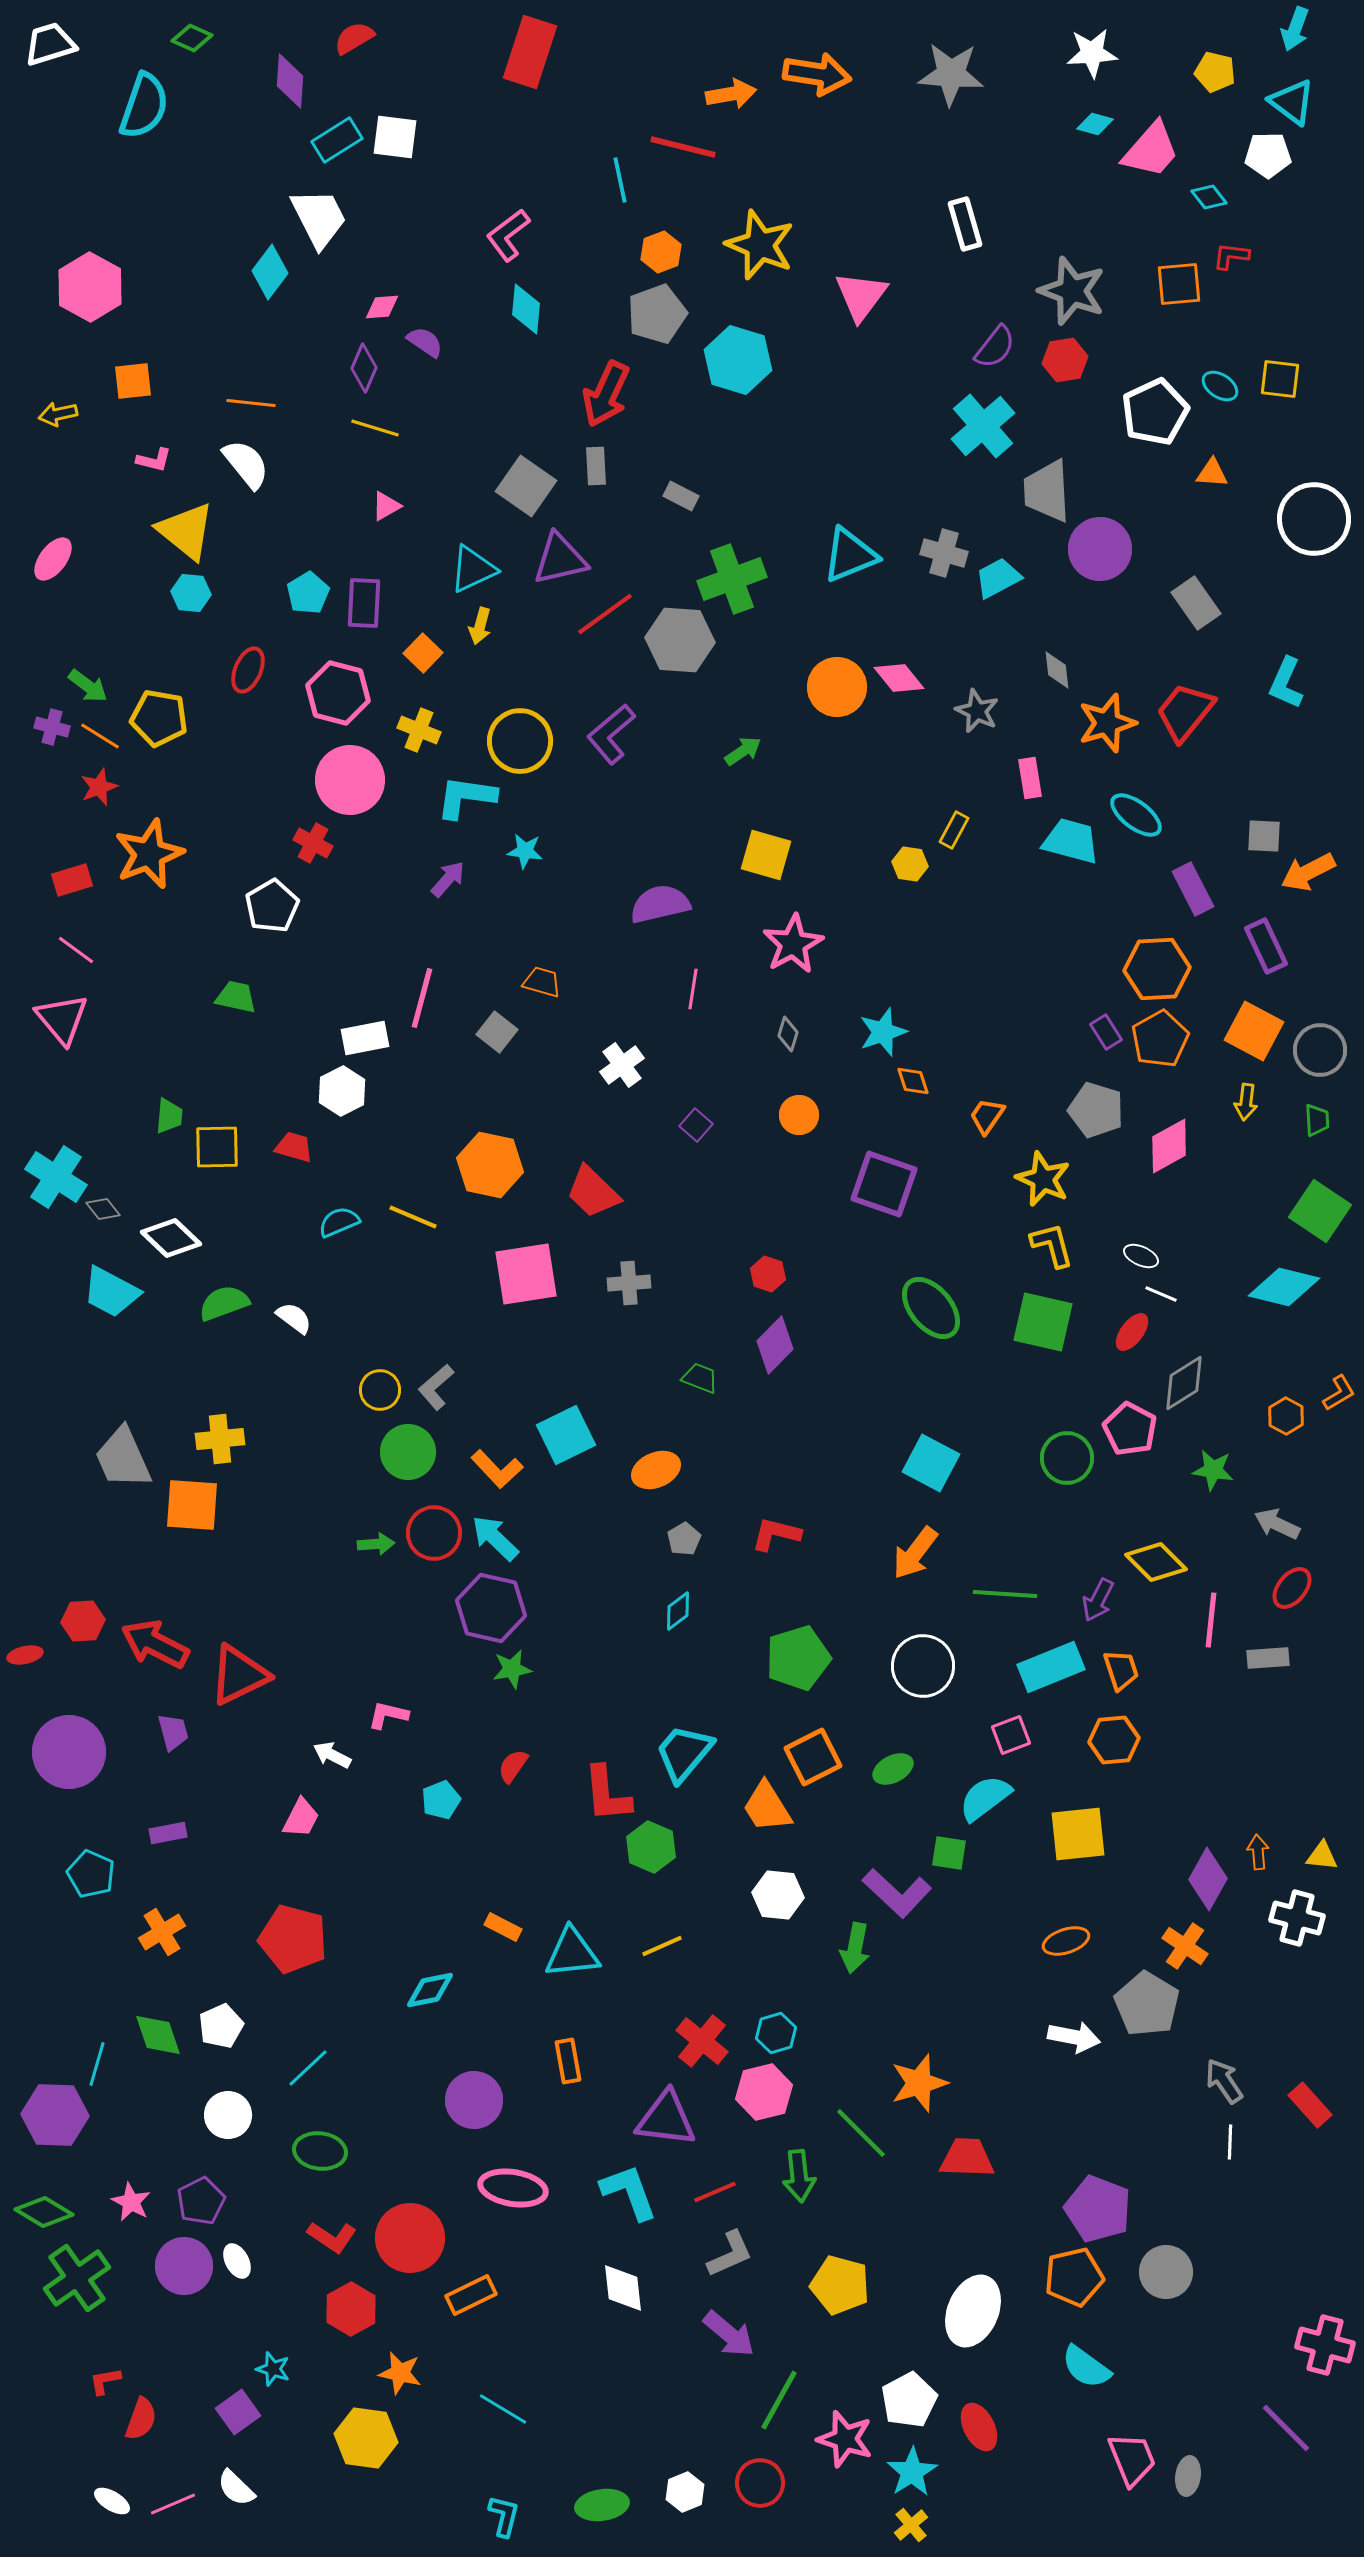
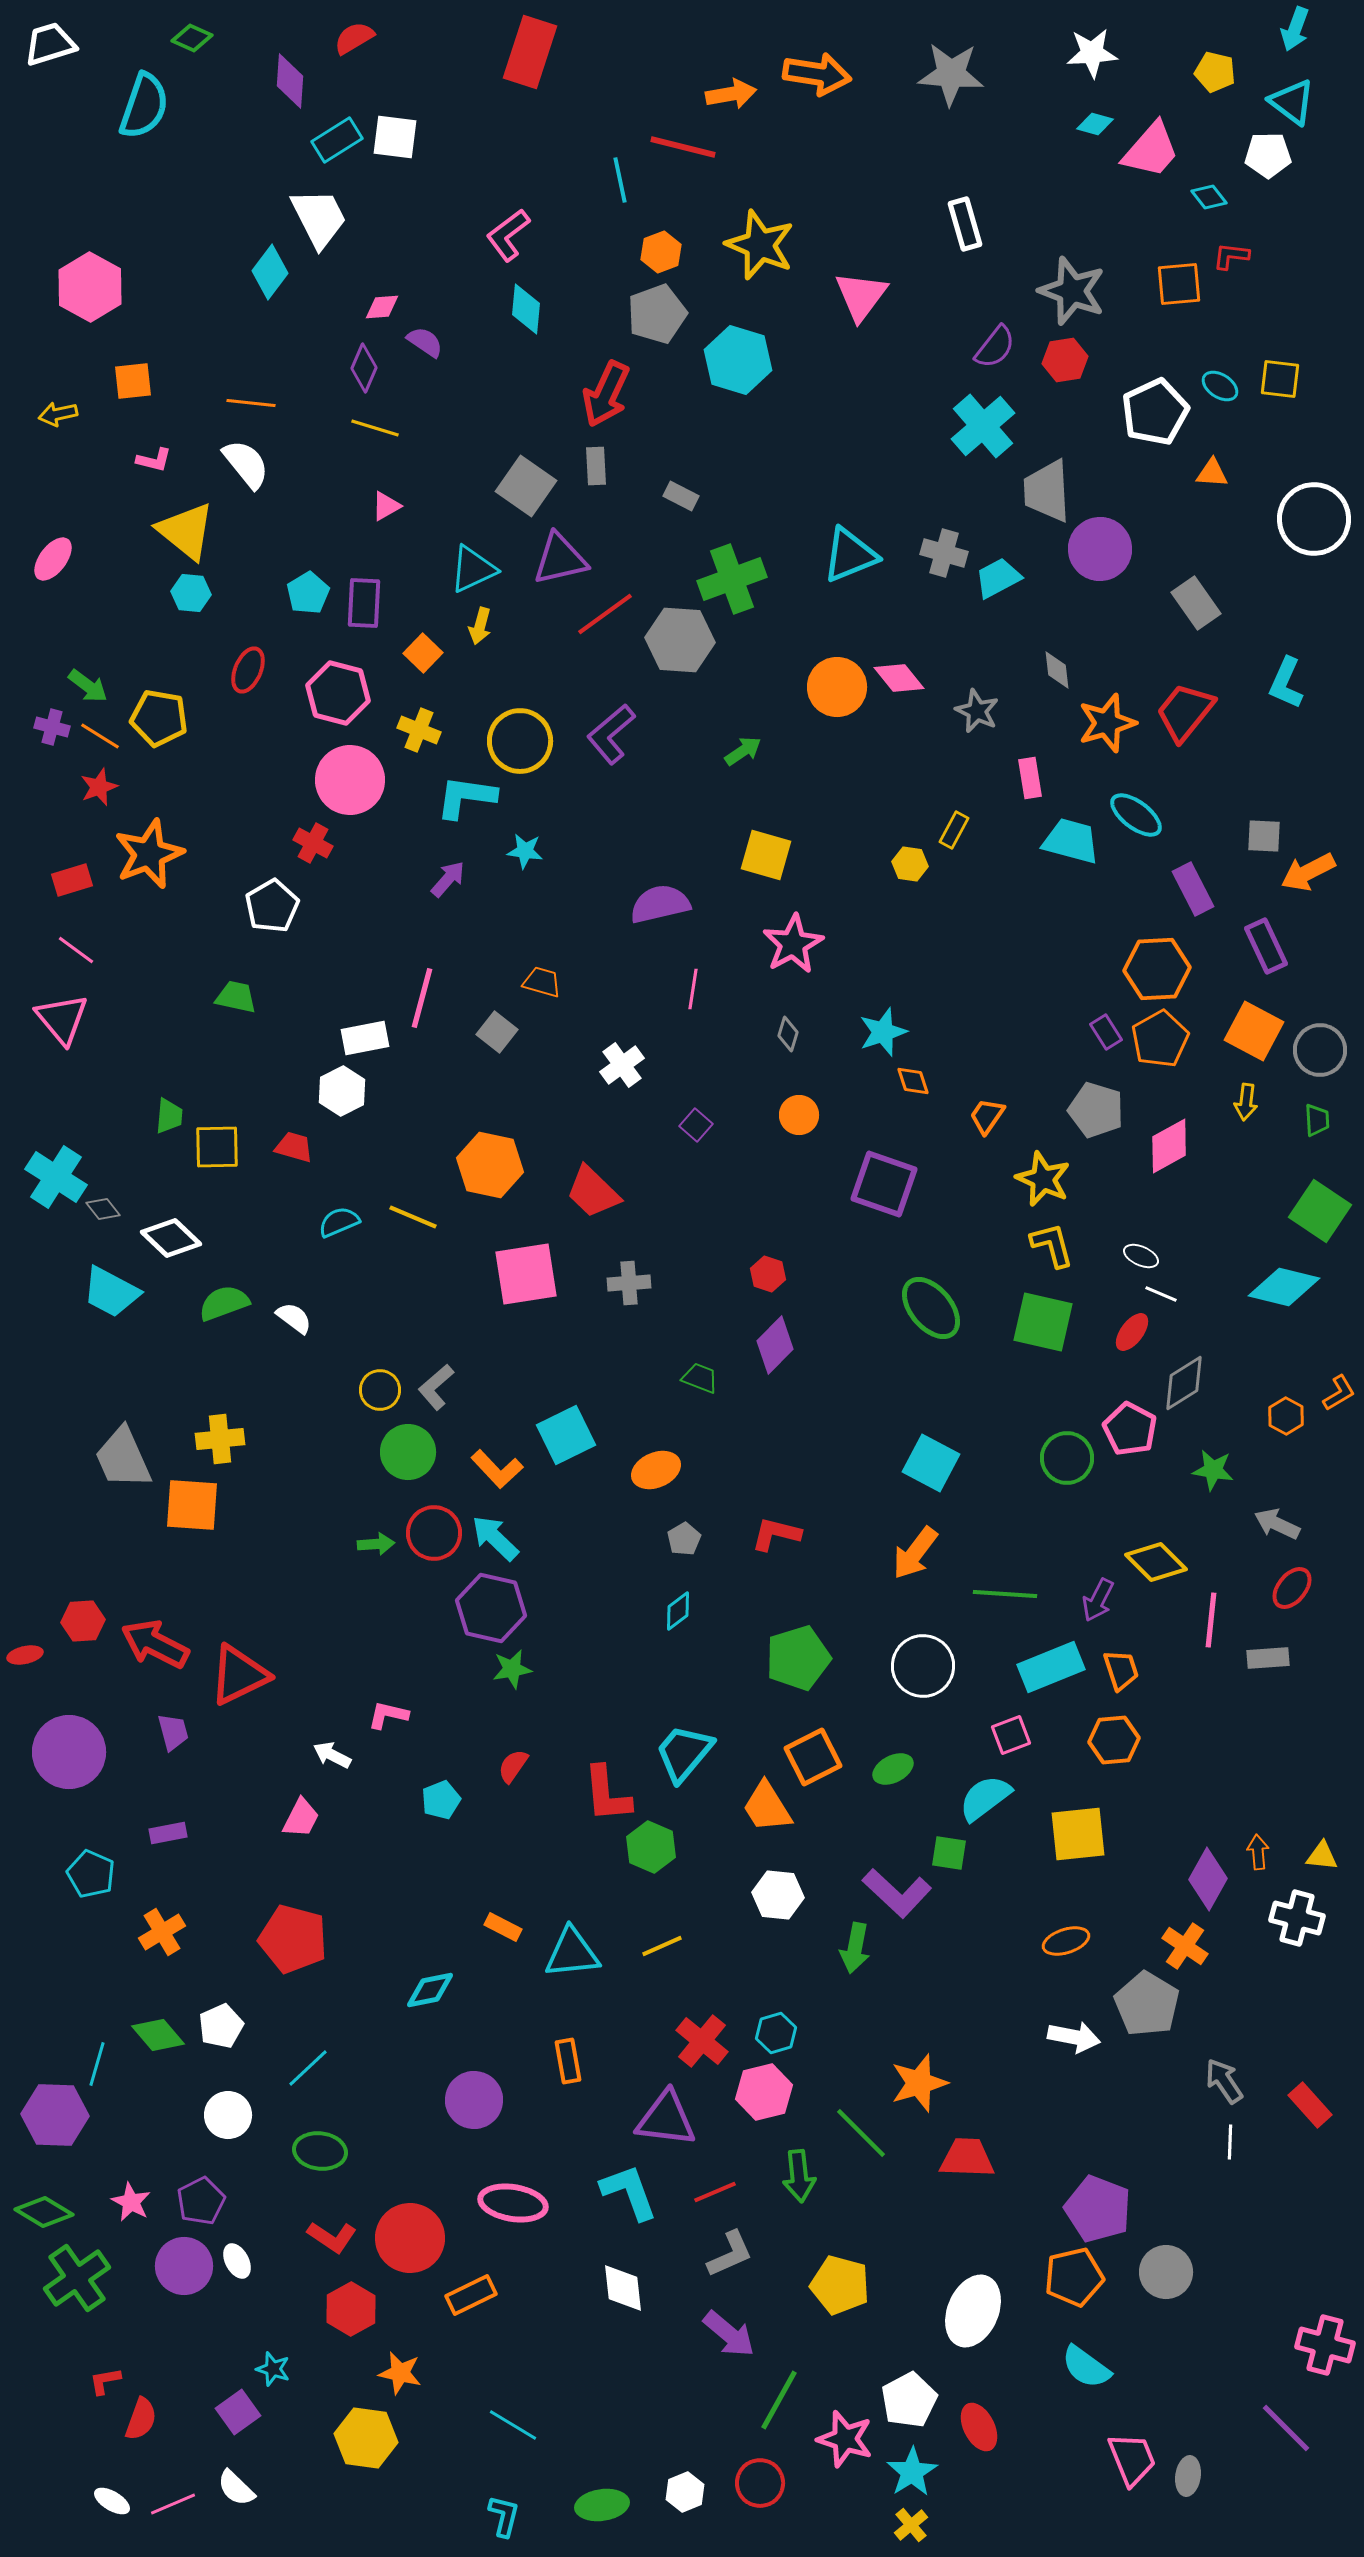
green diamond at (158, 2035): rotated 22 degrees counterclockwise
pink ellipse at (513, 2188): moved 15 px down
cyan line at (503, 2409): moved 10 px right, 16 px down
